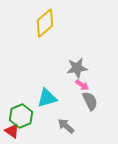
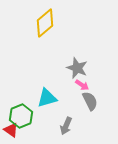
gray star: rotated 30 degrees clockwise
gray arrow: rotated 108 degrees counterclockwise
red triangle: moved 1 px left, 1 px up
